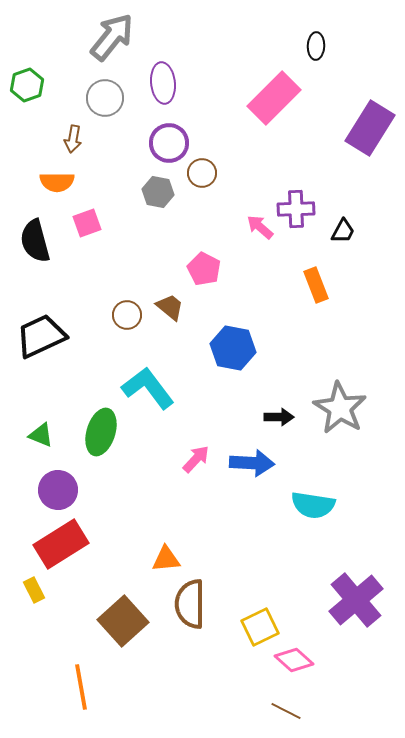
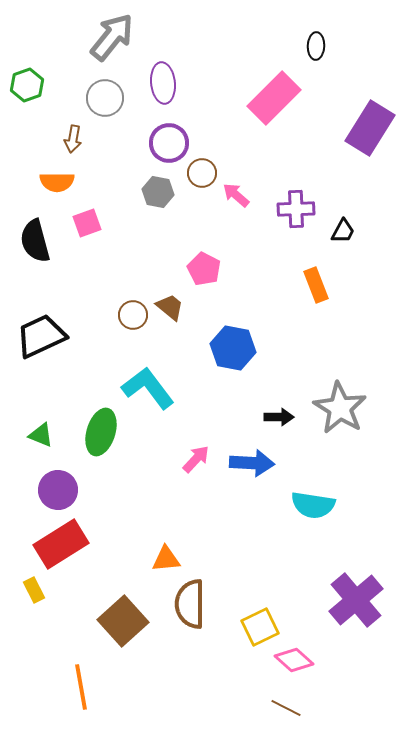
pink arrow at (260, 227): moved 24 px left, 32 px up
brown circle at (127, 315): moved 6 px right
brown line at (286, 711): moved 3 px up
